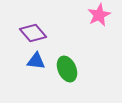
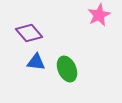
purple diamond: moved 4 px left
blue triangle: moved 1 px down
